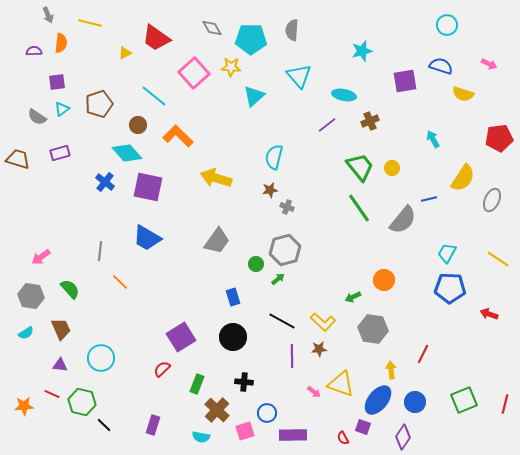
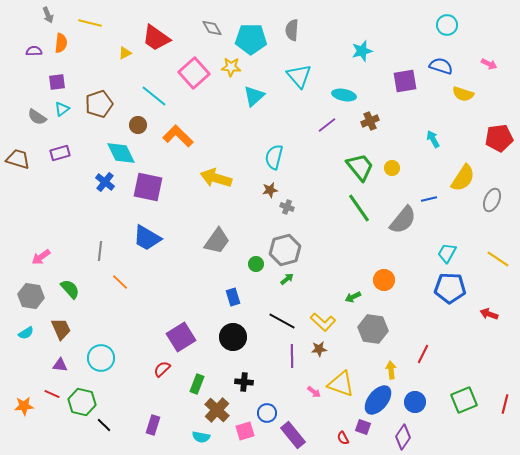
cyan diamond at (127, 153): moved 6 px left; rotated 16 degrees clockwise
green arrow at (278, 279): moved 9 px right
purple rectangle at (293, 435): rotated 52 degrees clockwise
